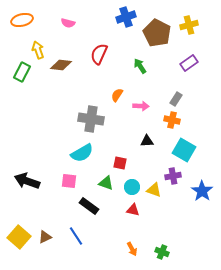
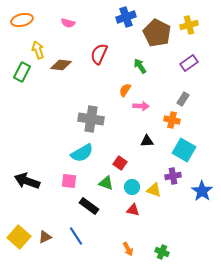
orange semicircle: moved 8 px right, 5 px up
gray rectangle: moved 7 px right
red square: rotated 24 degrees clockwise
orange arrow: moved 4 px left
